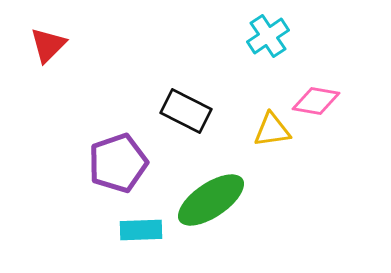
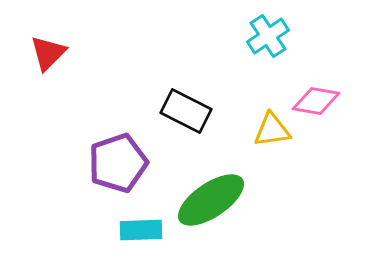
red triangle: moved 8 px down
